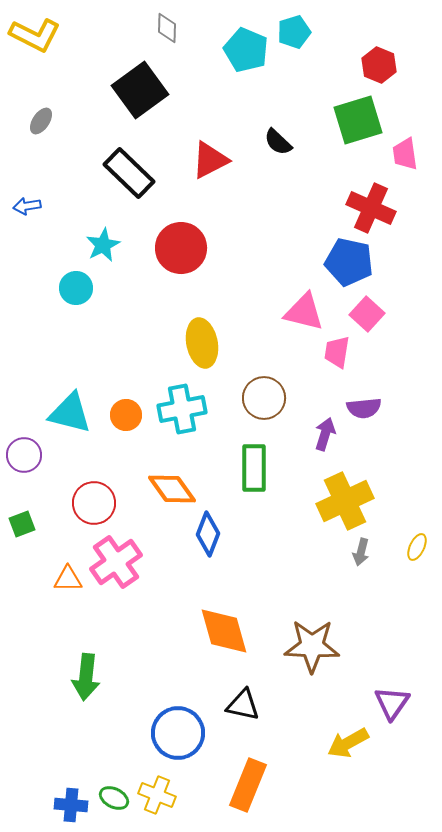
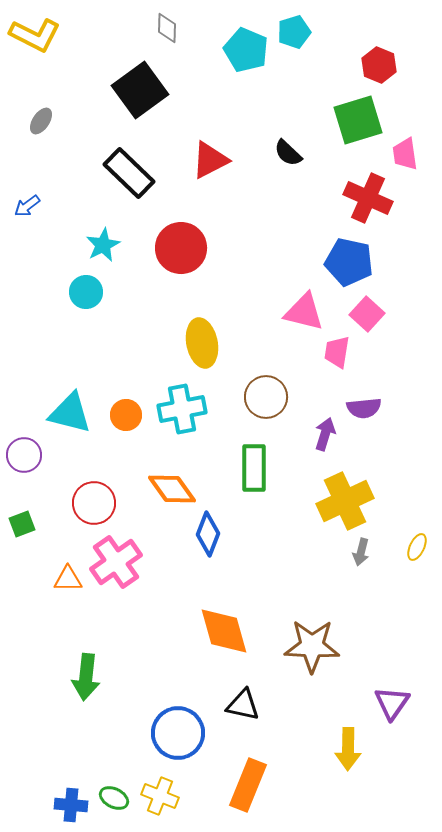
black semicircle at (278, 142): moved 10 px right, 11 px down
blue arrow at (27, 206): rotated 28 degrees counterclockwise
red cross at (371, 208): moved 3 px left, 10 px up
cyan circle at (76, 288): moved 10 px right, 4 px down
brown circle at (264, 398): moved 2 px right, 1 px up
yellow arrow at (348, 743): moved 6 px down; rotated 60 degrees counterclockwise
yellow cross at (157, 795): moved 3 px right, 1 px down
